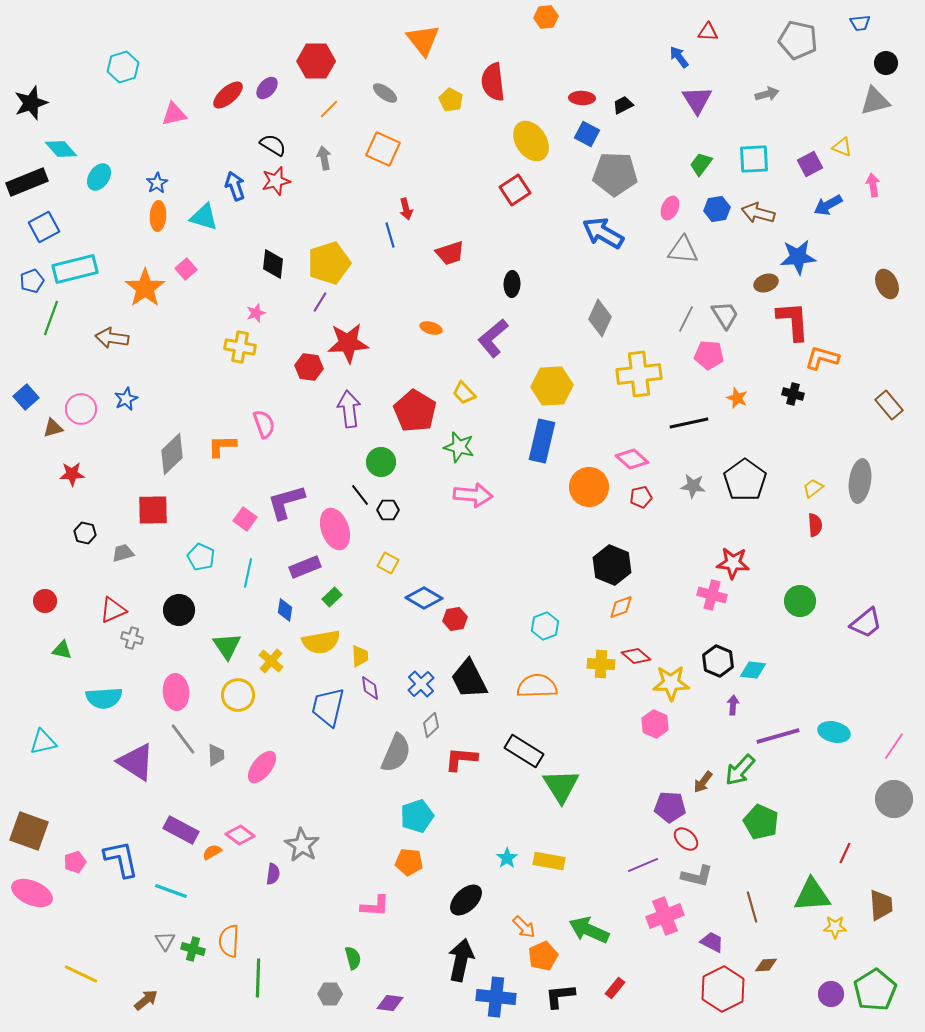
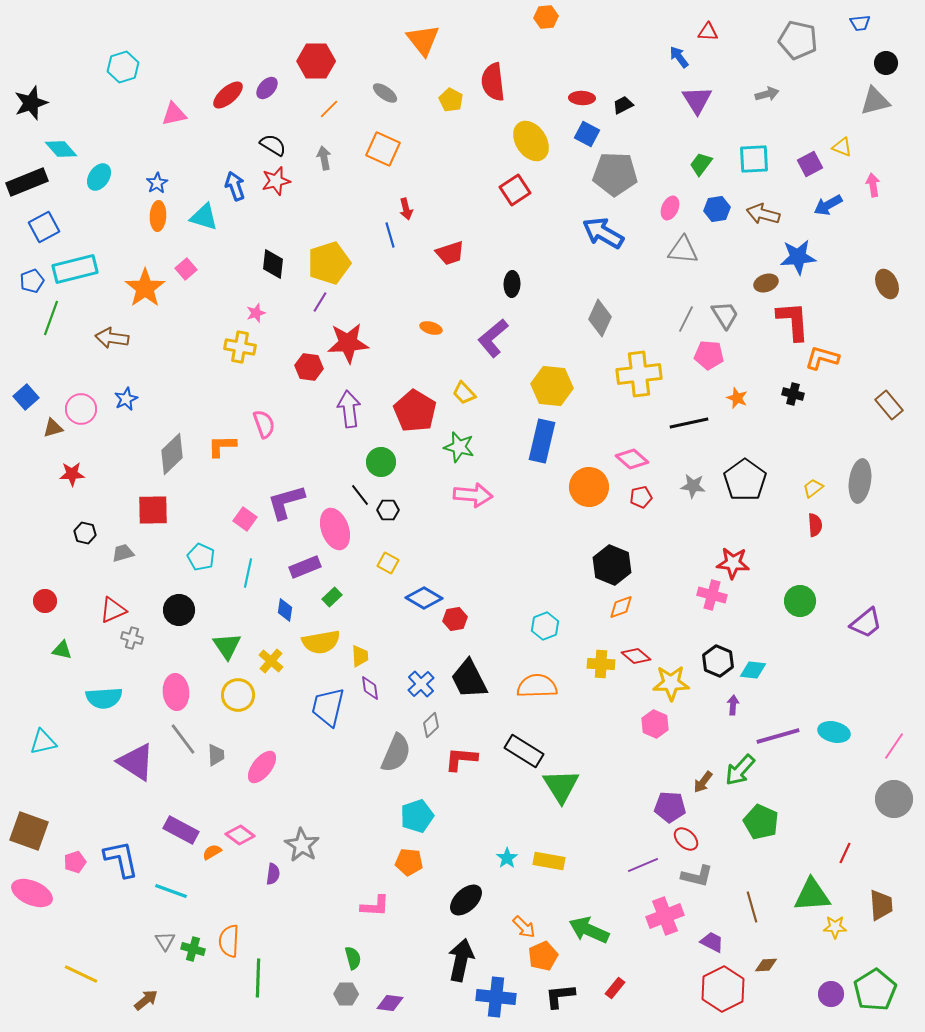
brown arrow at (758, 213): moved 5 px right, 1 px down
yellow hexagon at (552, 386): rotated 9 degrees clockwise
gray hexagon at (330, 994): moved 16 px right
